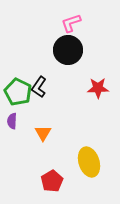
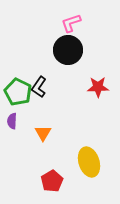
red star: moved 1 px up
